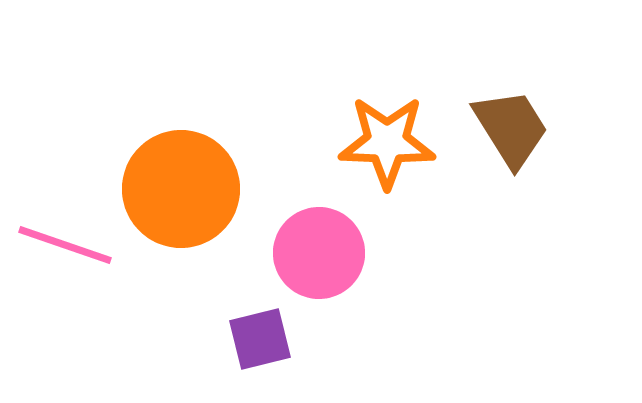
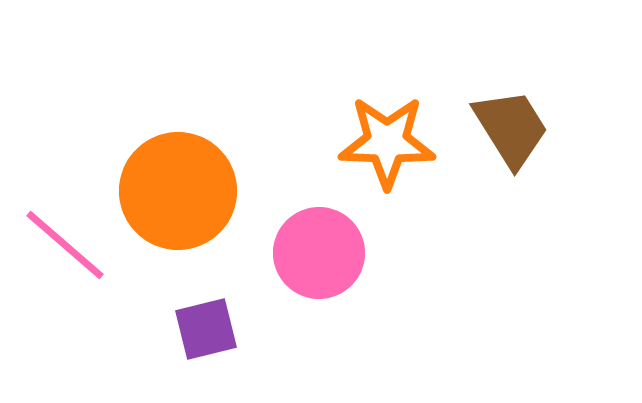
orange circle: moved 3 px left, 2 px down
pink line: rotated 22 degrees clockwise
purple square: moved 54 px left, 10 px up
